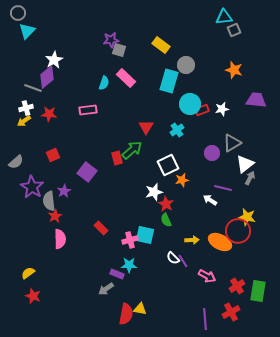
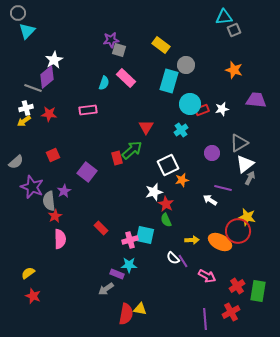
cyan cross at (177, 130): moved 4 px right
gray triangle at (232, 143): moved 7 px right
purple star at (32, 187): rotated 10 degrees counterclockwise
